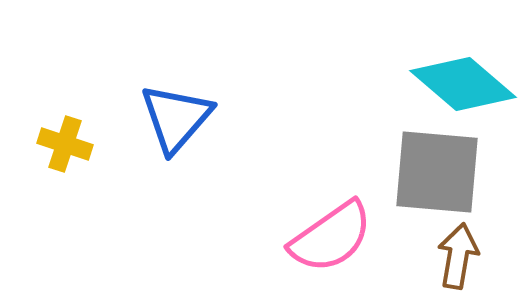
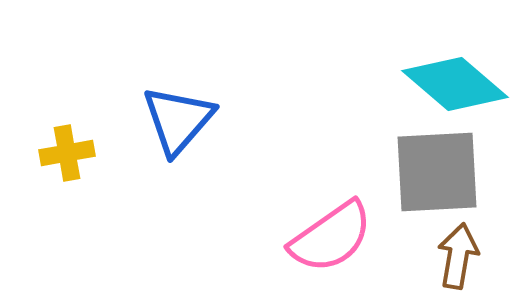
cyan diamond: moved 8 px left
blue triangle: moved 2 px right, 2 px down
yellow cross: moved 2 px right, 9 px down; rotated 28 degrees counterclockwise
gray square: rotated 8 degrees counterclockwise
